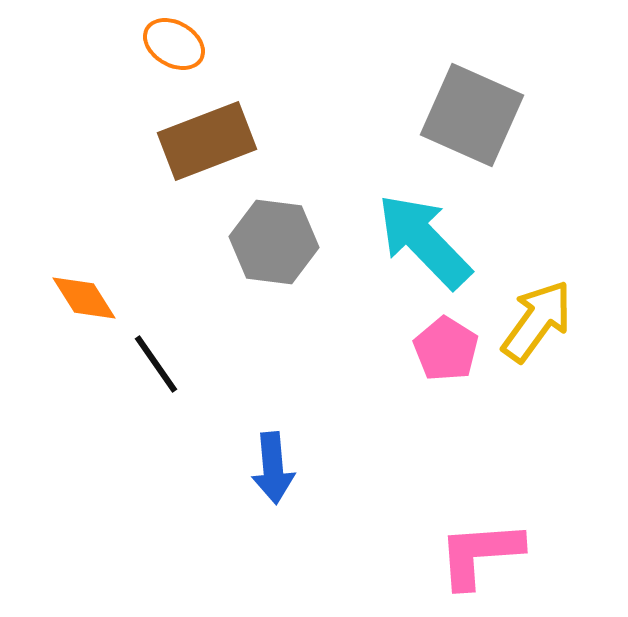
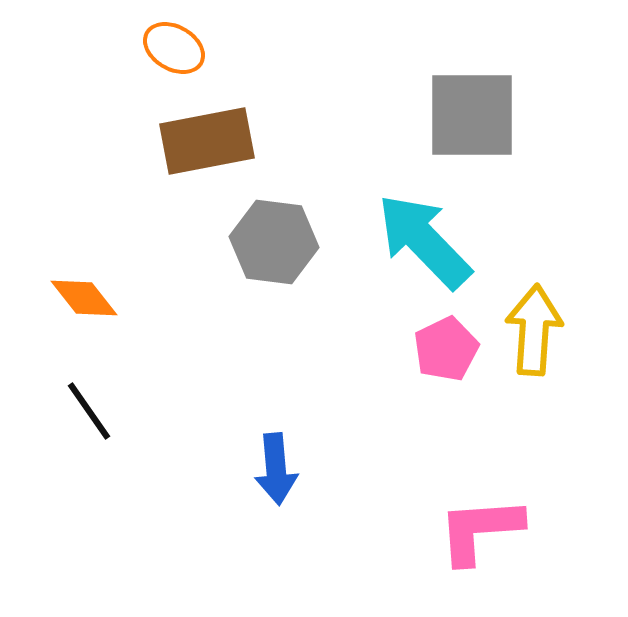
orange ellipse: moved 4 px down
gray square: rotated 24 degrees counterclockwise
brown rectangle: rotated 10 degrees clockwise
orange diamond: rotated 6 degrees counterclockwise
yellow arrow: moved 3 px left, 9 px down; rotated 32 degrees counterclockwise
pink pentagon: rotated 14 degrees clockwise
black line: moved 67 px left, 47 px down
blue arrow: moved 3 px right, 1 px down
pink L-shape: moved 24 px up
